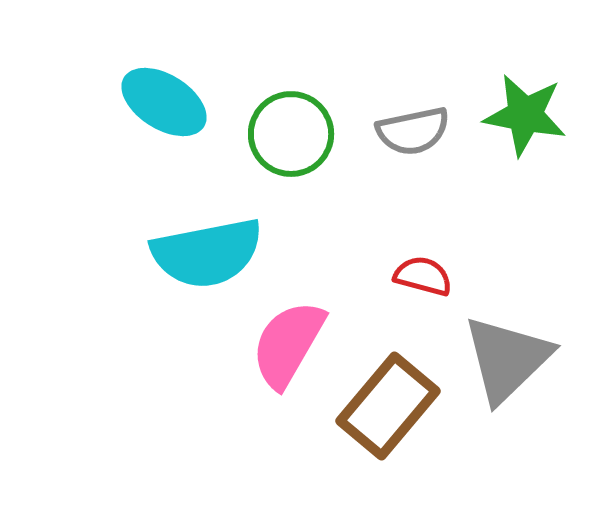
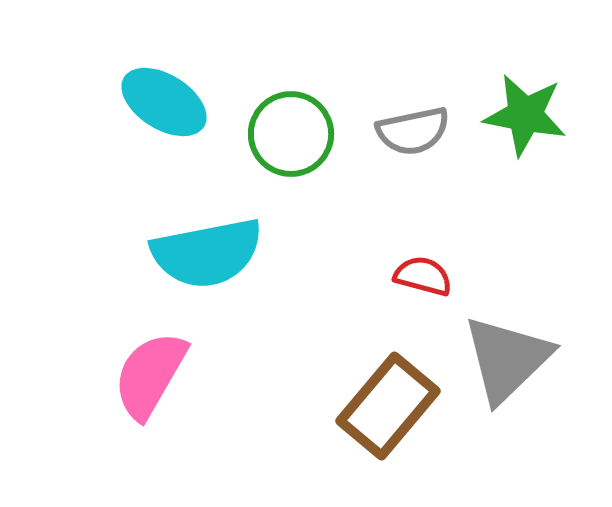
pink semicircle: moved 138 px left, 31 px down
